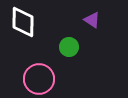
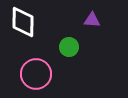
purple triangle: rotated 30 degrees counterclockwise
pink circle: moved 3 px left, 5 px up
